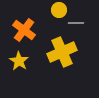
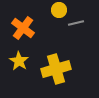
gray line: rotated 14 degrees counterclockwise
orange cross: moved 1 px left, 2 px up
yellow cross: moved 6 px left, 17 px down; rotated 8 degrees clockwise
